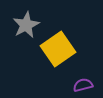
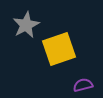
yellow square: moved 1 px right; rotated 16 degrees clockwise
